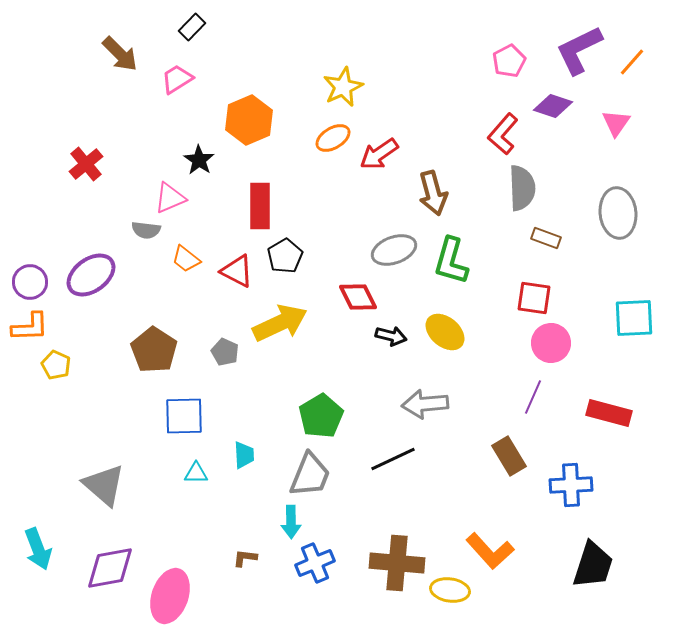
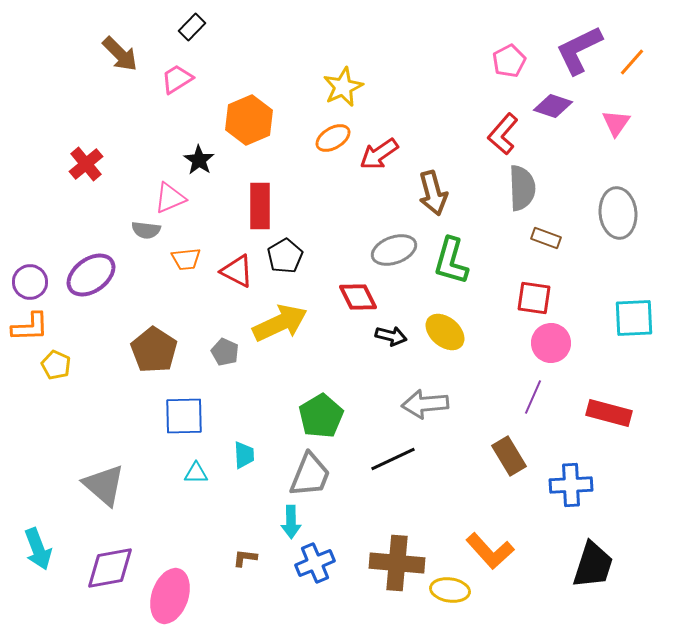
orange trapezoid at (186, 259): rotated 44 degrees counterclockwise
